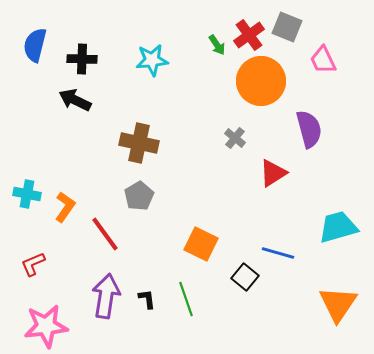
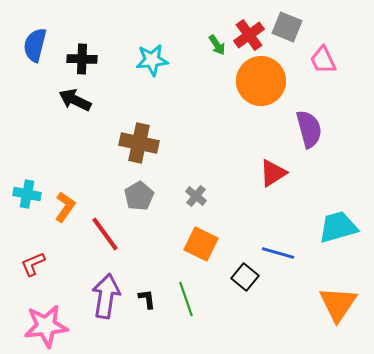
gray cross: moved 39 px left, 58 px down
